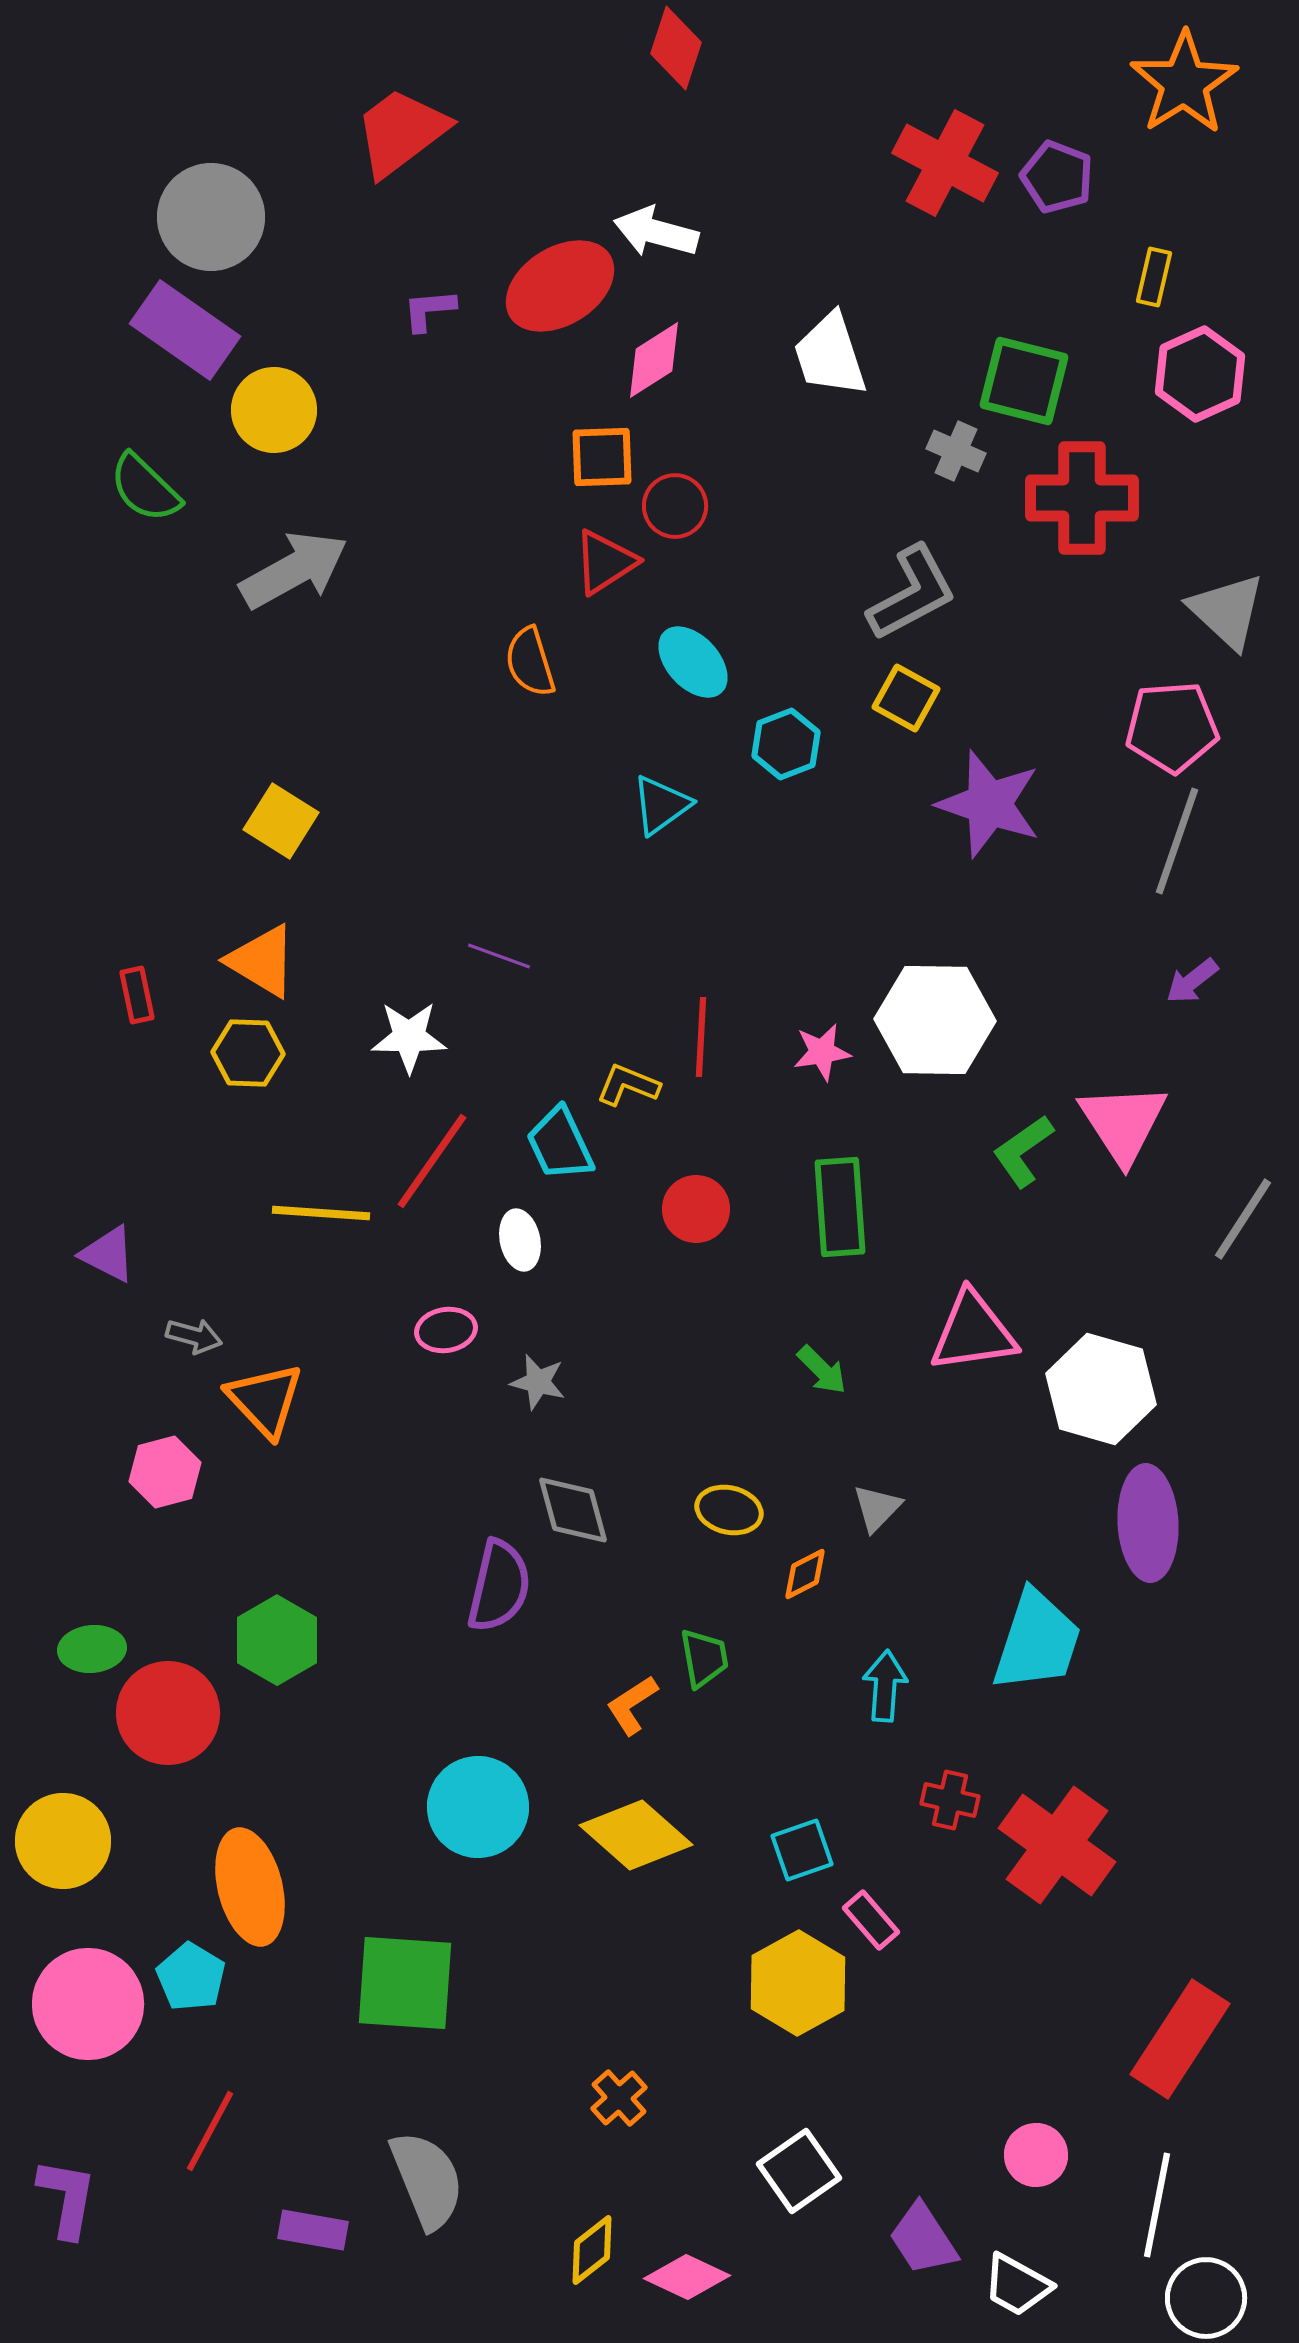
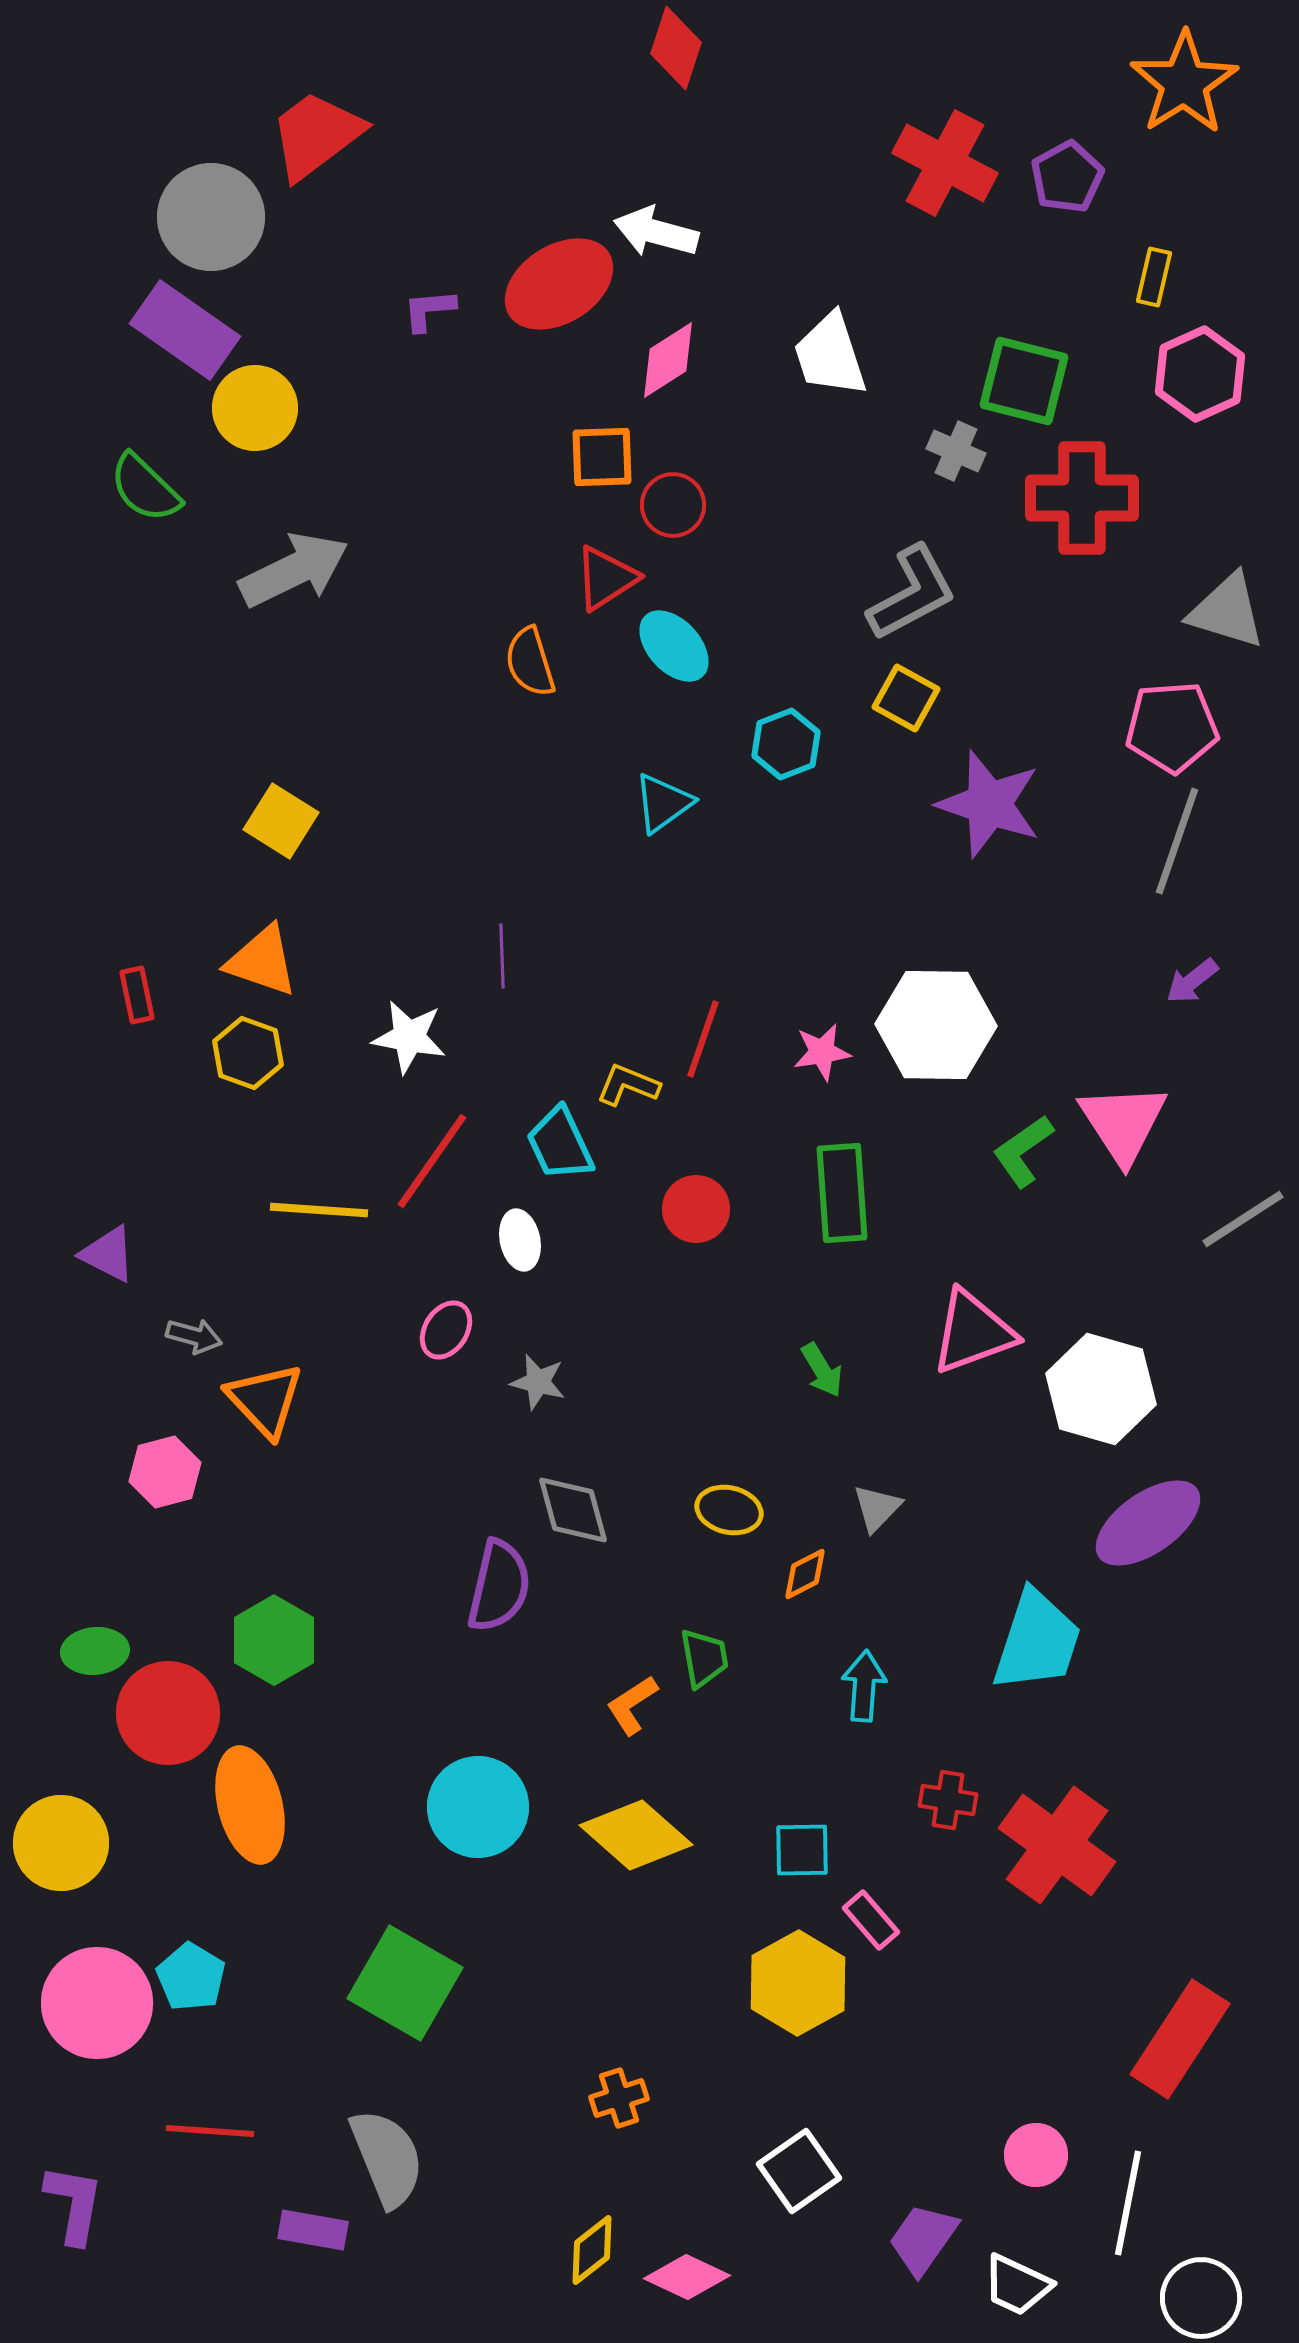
red trapezoid at (401, 132): moved 85 px left, 3 px down
purple pentagon at (1057, 177): moved 10 px right; rotated 22 degrees clockwise
red ellipse at (560, 286): moved 1 px left, 2 px up
pink diamond at (654, 360): moved 14 px right
yellow circle at (274, 410): moved 19 px left, 2 px up
red circle at (675, 506): moved 2 px left, 1 px up
red triangle at (605, 562): moved 1 px right, 16 px down
gray arrow at (294, 570): rotated 3 degrees clockwise
gray triangle at (1227, 611): rotated 26 degrees counterclockwise
cyan ellipse at (693, 662): moved 19 px left, 16 px up
cyan triangle at (661, 805): moved 2 px right, 2 px up
purple line at (499, 956): moved 3 px right; rotated 68 degrees clockwise
orange triangle at (262, 961): rotated 12 degrees counterclockwise
white hexagon at (935, 1020): moved 1 px right, 5 px down
white star at (409, 1037): rotated 10 degrees clockwise
red line at (701, 1037): moved 2 px right, 2 px down; rotated 16 degrees clockwise
yellow hexagon at (248, 1053): rotated 18 degrees clockwise
green rectangle at (840, 1207): moved 2 px right, 14 px up
yellow line at (321, 1213): moved 2 px left, 3 px up
gray line at (1243, 1219): rotated 24 degrees clockwise
pink ellipse at (446, 1330): rotated 48 degrees counterclockwise
pink triangle at (973, 1332): rotated 12 degrees counterclockwise
green arrow at (822, 1370): rotated 14 degrees clockwise
purple ellipse at (1148, 1523): rotated 58 degrees clockwise
green hexagon at (277, 1640): moved 3 px left
green ellipse at (92, 1649): moved 3 px right, 2 px down
cyan arrow at (885, 1686): moved 21 px left
red cross at (950, 1800): moved 2 px left; rotated 4 degrees counterclockwise
yellow circle at (63, 1841): moved 2 px left, 2 px down
cyan square at (802, 1850): rotated 18 degrees clockwise
orange ellipse at (250, 1887): moved 82 px up
green square at (405, 1983): rotated 26 degrees clockwise
pink circle at (88, 2004): moved 9 px right, 1 px up
orange cross at (619, 2098): rotated 24 degrees clockwise
red line at (210, 2131): rotated 66 degrees clockwise
gray semicircle at (427, 2180): moved 40 px left, 22 px up
purple L-shape at (67, 2198): moved 7 px right, 6 px down
white line at (1157, 2205): moved 29 px left, 2 px up
purple trapezoid at (923, 2239): rotated 68 degrees clockwise
white trapezoid at (1017, 2285): rotated 4 degrees counterclockwise
white circle at (1206, 2298): moved 5 px left
